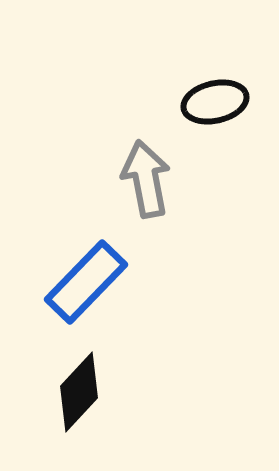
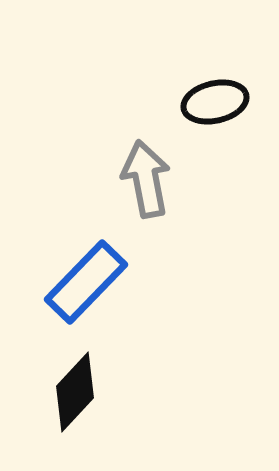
black diamond: moved 4 px left
